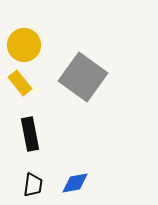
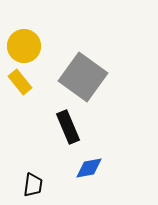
yellow circle: moved 1 px down
yellow rectangle: moved 1 px up
black rectangle: moved 38 px right, 7 px up; rotated 12 degrees counterclockwise
blue diamond: moved 14 px right, 15 px up
